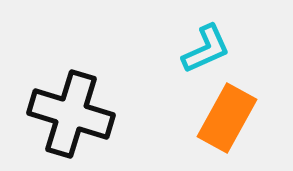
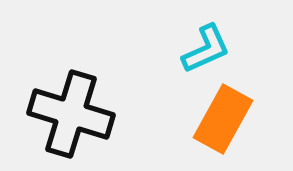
orange rectangle: moved 4 px left, 1 px down
